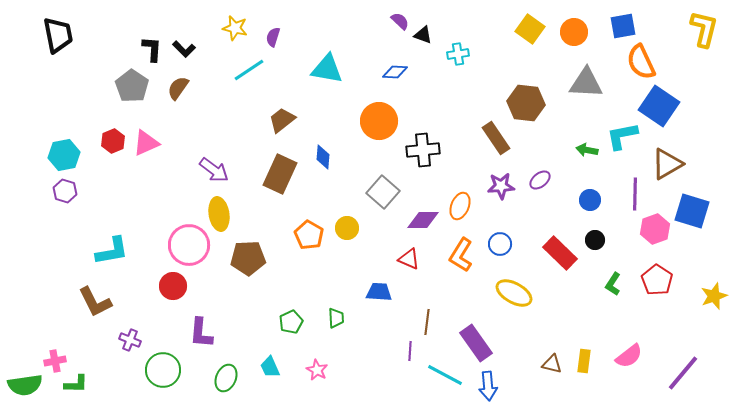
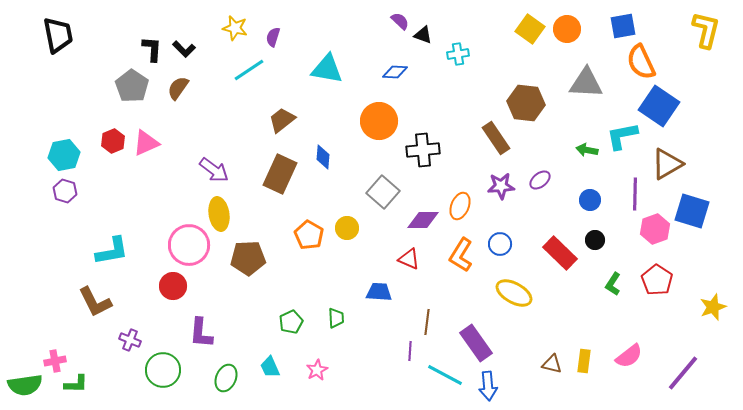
yellow L-shape at (704, 29): moved 2 px right, 1 px down
orange circle at (574, 32): moved 7 px left, 3 px up
yellow star at (714, 296): moved 1 px left, 11 px down
pink star at (317, 370): rotated 15 degrees clockwise
